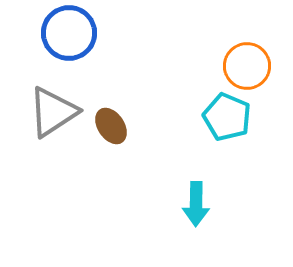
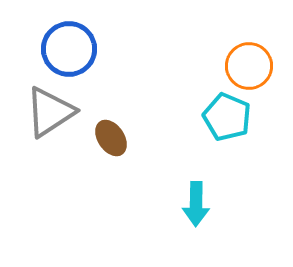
blue circle: moved 16 px down
orange circle: moved 2 px right
gray triangle: moved 3 px left
brown ellipse: moved 12 px down
